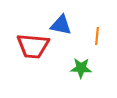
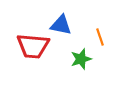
orange line: moved 3 px right, 1 px down; rotated 24 degrees counterclockwise
green star: moved 9 px up; rotated 20 degrees counterclockwise
